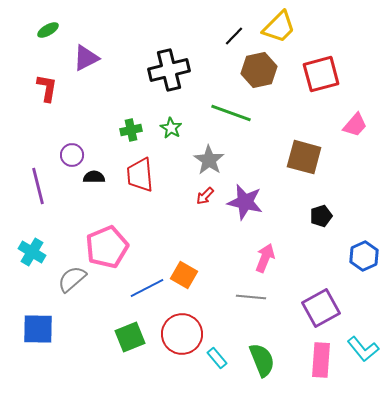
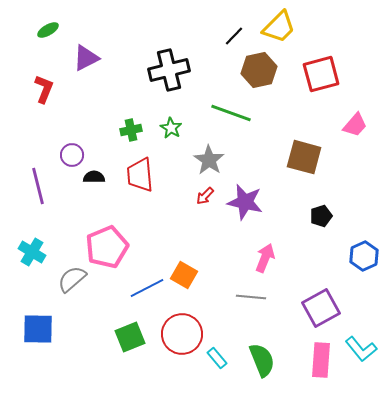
red L-shape: moved 3 px left, 1 px down; rotated 12 degrees clockwise
cyan L-shape: moved 2 px left
